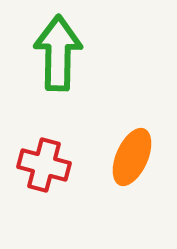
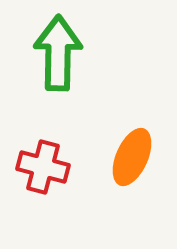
red cross: moved 1 px left, 2 px down
